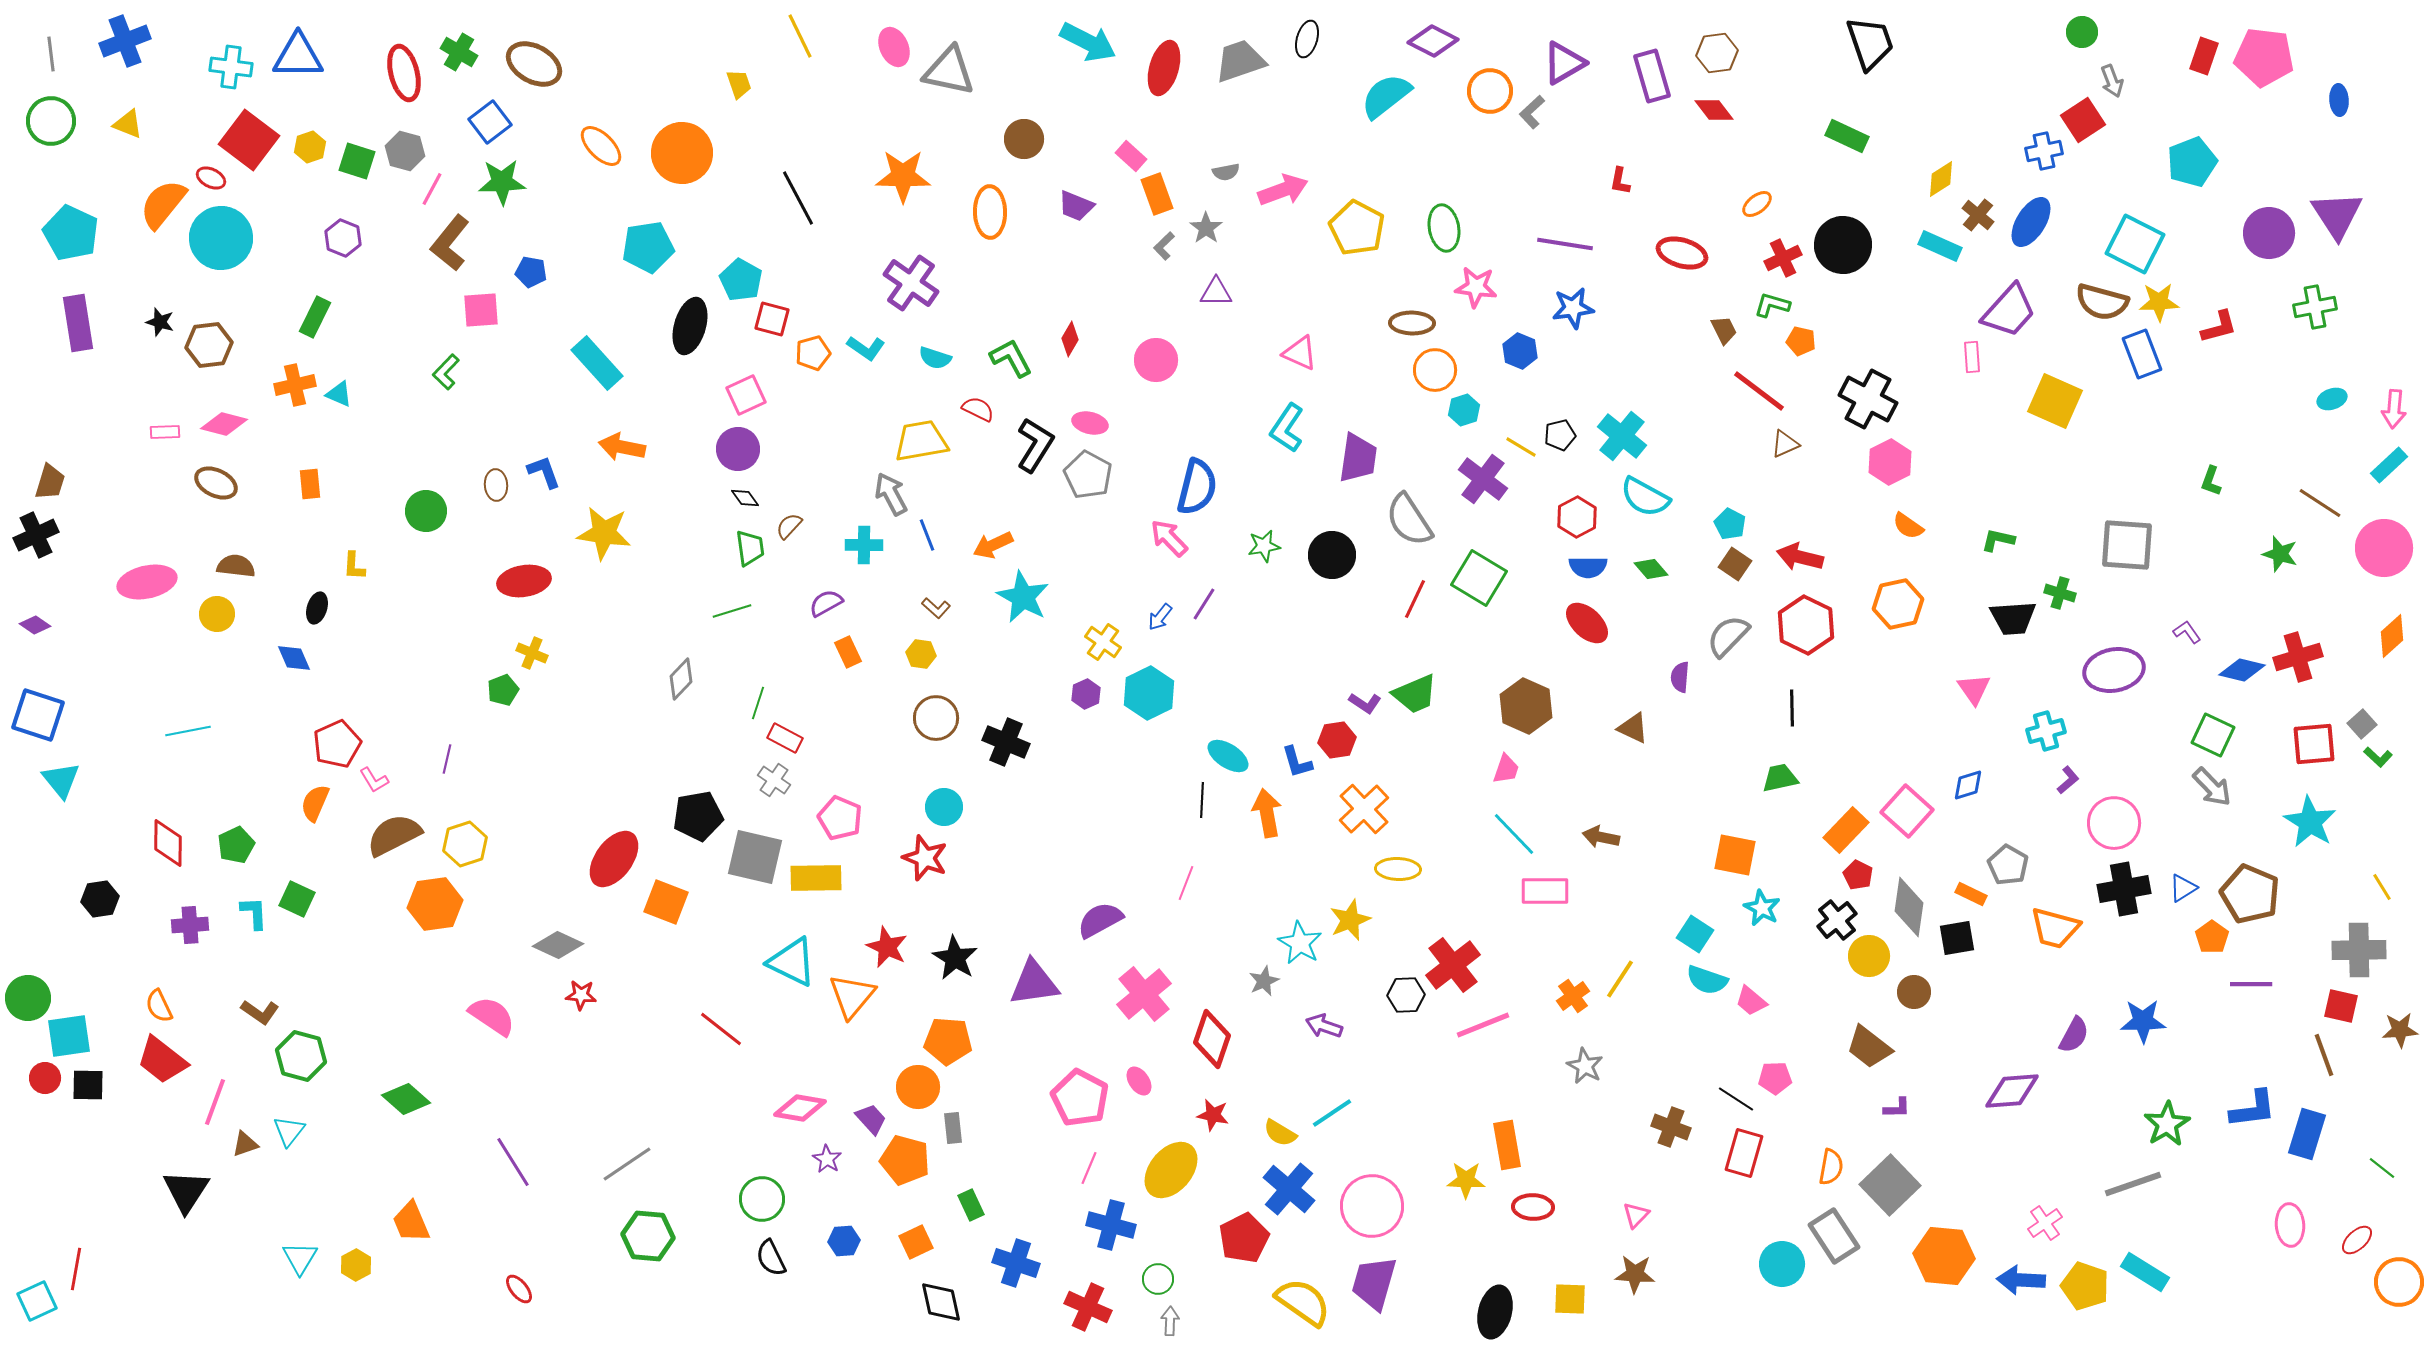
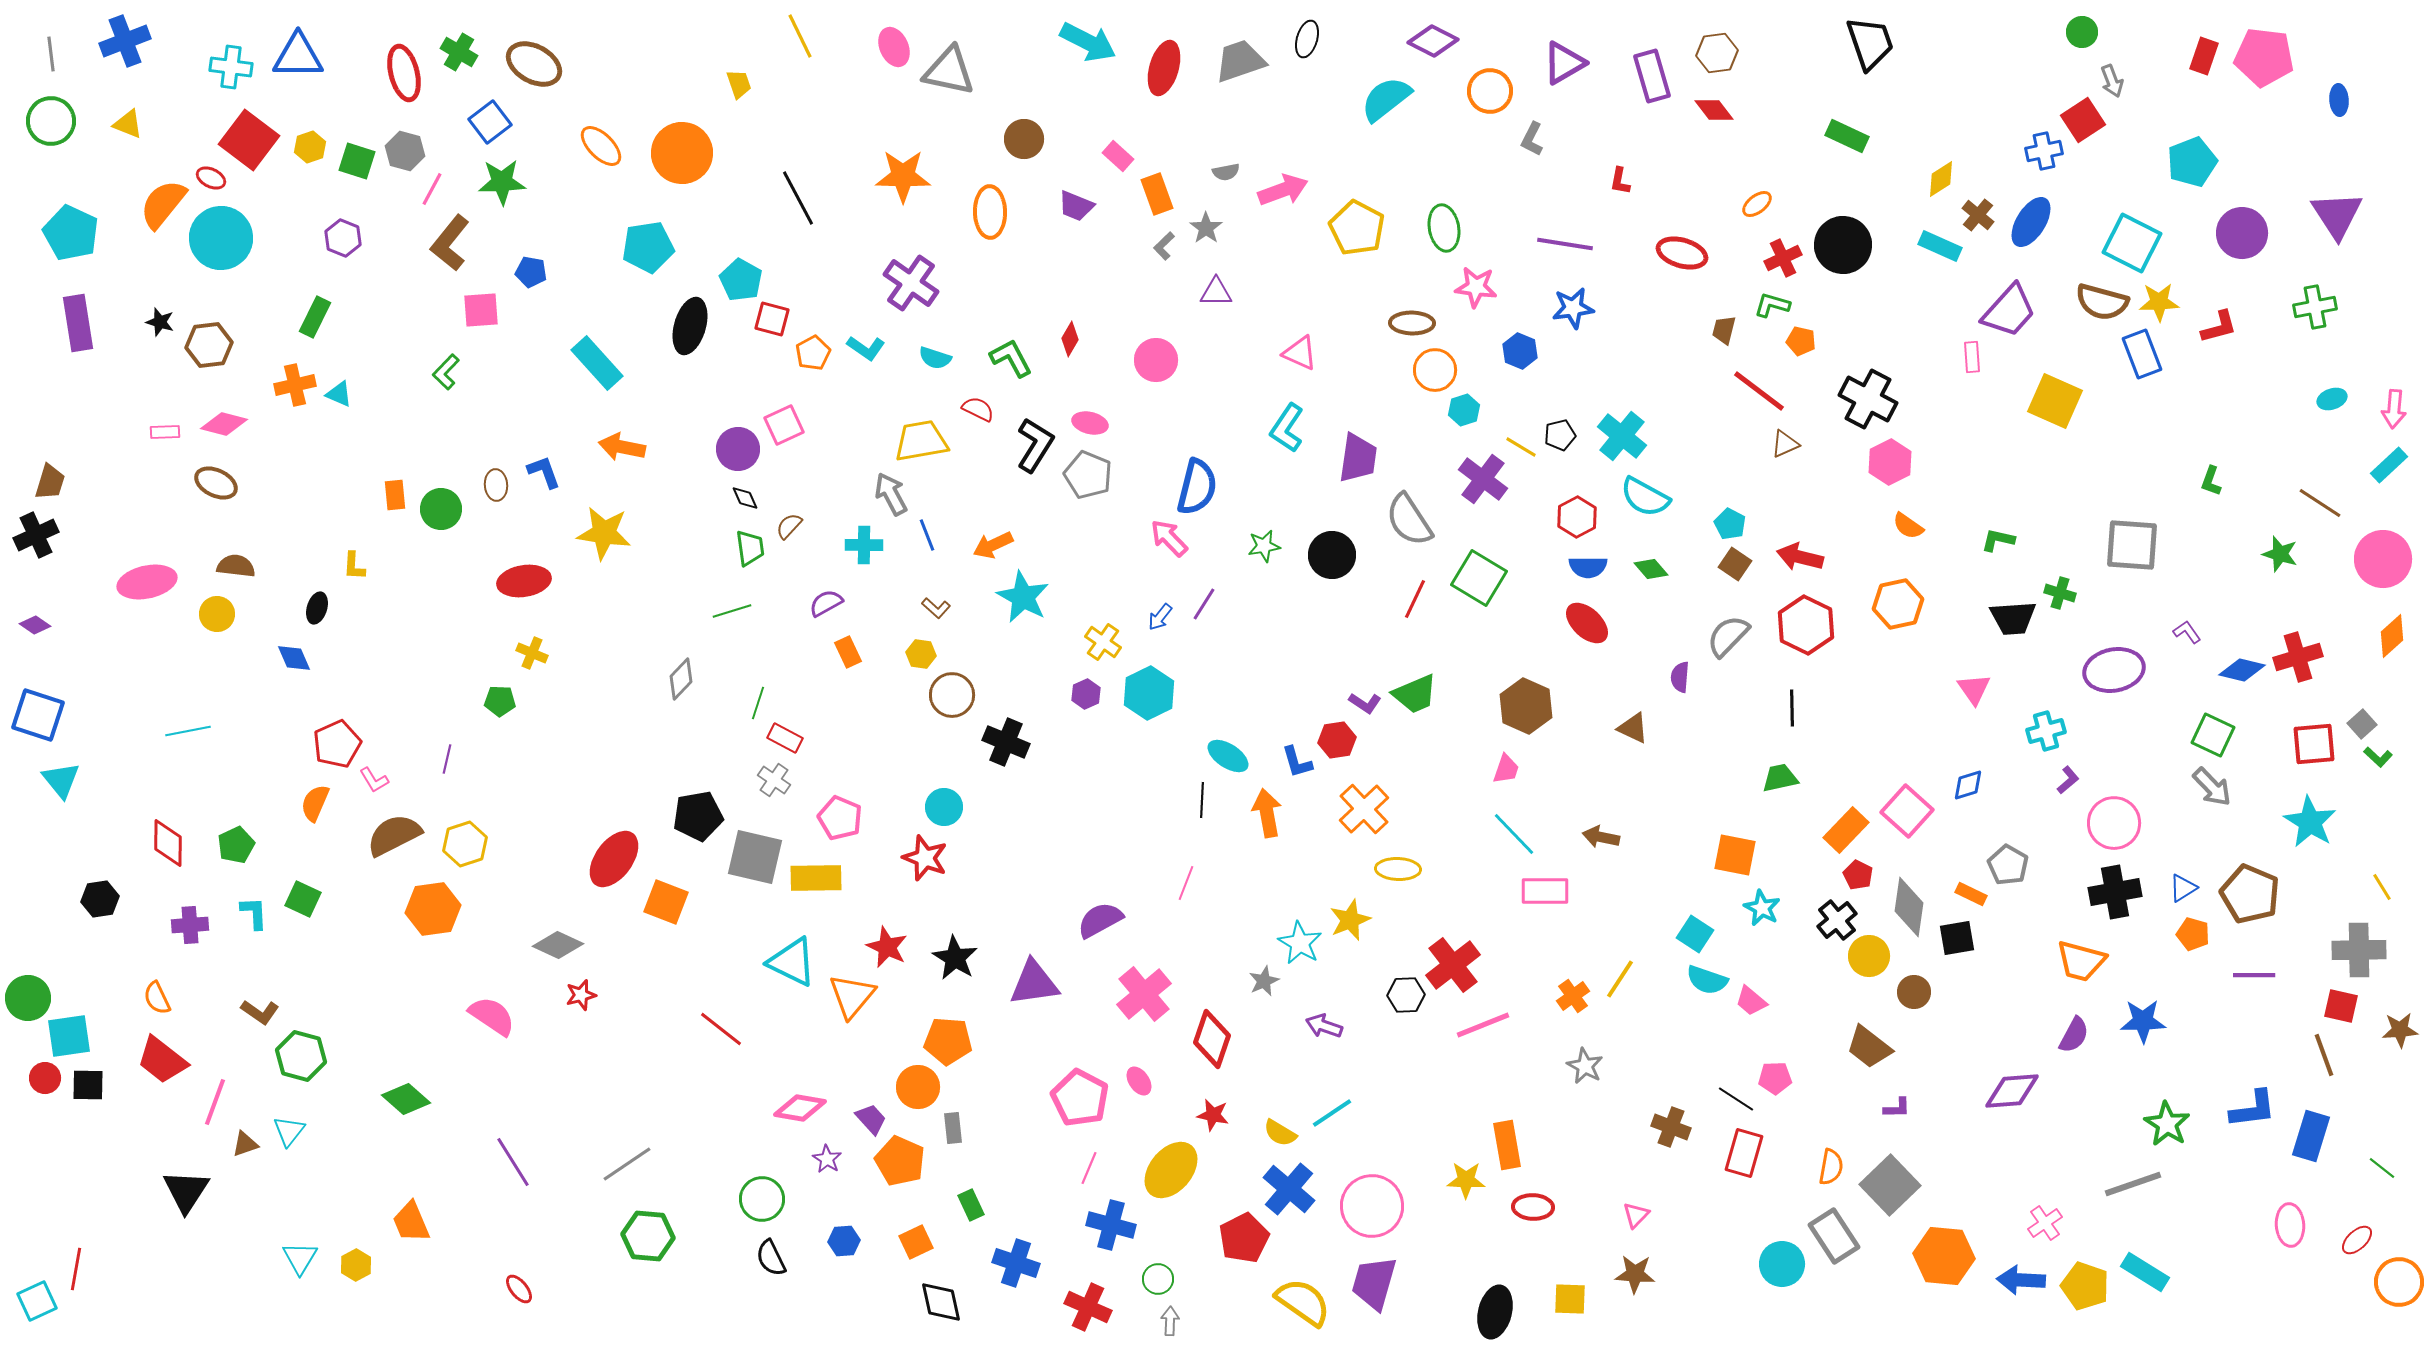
cyan semicircle at (1386, 96): moved 3 px down
gray L-shape at (1532, 112): moved 27 px down; rotated 20 degrees counterclockwise
pink rectangle at (1131, 156): moved 13 px left
purple circle at (2269, 233): moved 27 px left
cyan square at (2135, 244): moved 3 px left, 1 px up
brown trapezoid at (1724, 330): rotated 140 degrees counterclockwise
orange pentagon at (813, 353): rotated 12 degrees counterclockwise
pink square at (746, 395): moved 38 px right, 30 px down
gray pentagon at (1088, 475): rotated 6 degrees counterclockwise
orange rectangle at (310, 484): moved 85 px right, 11 px down
black diamond at (745, 498): rotated 12 degrees clockwise
green circle at (426, 511): moved 15 px right, 2 px up
gray square at (2127, 545): moved 5 px right
pink circle at (2384, 548): moved 1 px left, 11 px down
green pentagon at (503, 690): moved 3 px left, 11 px down; rotated 24 degrees clockwise
brown circle at (936, 718): moved 16 px right, 23 px up
black cross at (2124, 889): moved 9 px left, 3 px down
green square at (297, 899): moved 6 px right
orange hexagon at (435, 904): moved 2 px left, 5 px down
orange trapezoid at (2055, 928): moved 26 px right, 33 px down
orange pentagon at (2212, 937): moved 19 px left, 3 px up; rotated 20 degrees counterclockwise
purple line at (2251, 984): moved 3 px right, 9 px up
red star at (581, 995): rotated 20 degrees counterclockwise
orange semicircle at (159, 1006): moved 2 px left, 8 px up
green star at (2167, 1124): rotated 9 degrees counterclockwise
blue rectangle at (2307, 1134): moved 4 px right, 2 px down
orange pentagon at (905, 1160): moved 5 px left, 1 px down; rotated 9 degrees clockwise
